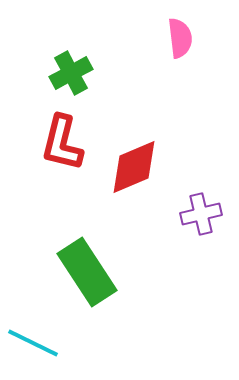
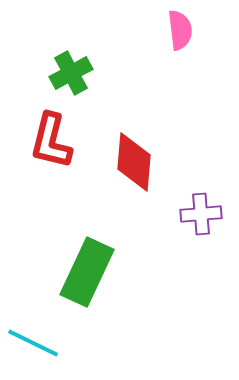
pink semicircle: moved 8 px up
red L-shape: moved 11 px left, 2 px up
red diamond: moved 5 px up; rotated 62 degrees counterclockwise
purple cross: rotated 9 degrees clockwise
green rectangle: rotated 58 degrees clockwise
